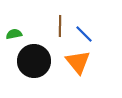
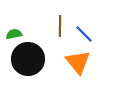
black circle: moved 6 px left, 2 px up
